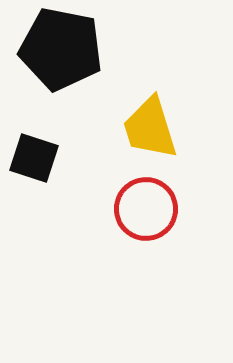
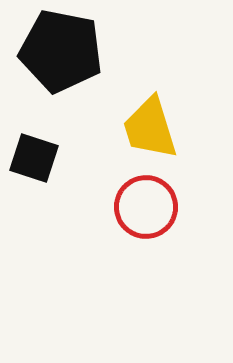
black pentagon: moved 2 px down
red circle: moved 2 px up
